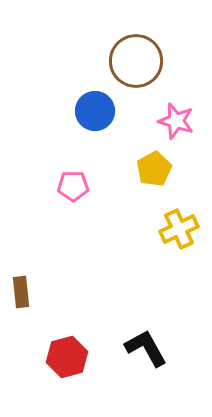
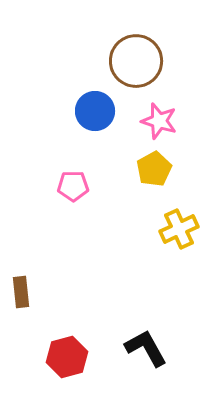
pink star: moved 17 px left
